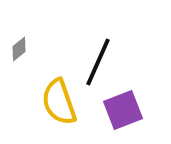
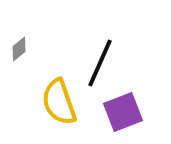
black line: moved 2 px right, 1 px down
purple square: moved 2 px down
